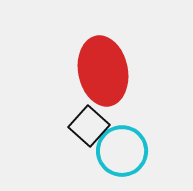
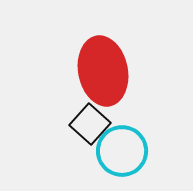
black square: moved 1 px right, 2 px up
